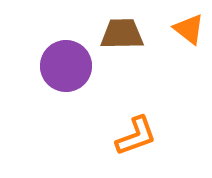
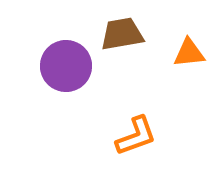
orange triangle: moved 24 px down; rotated 44 degrees counterclockwise
brown trapezoid: rotated 9 degrees counterclockwise
